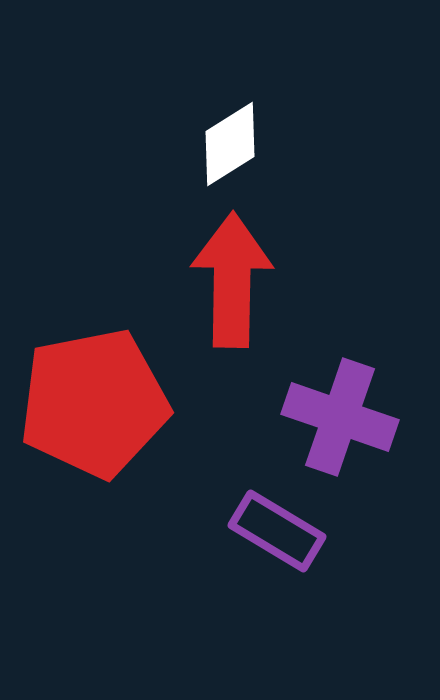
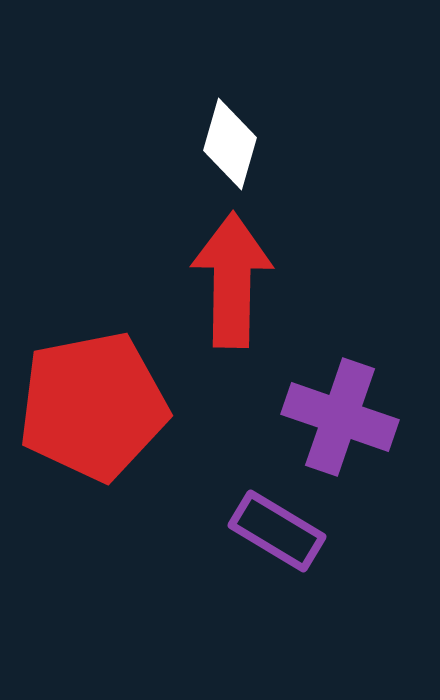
white diamond: rotated 42 degrees counterclockwise
red pentagon: moved 1 px left, 3 px down
